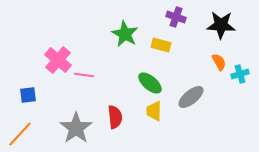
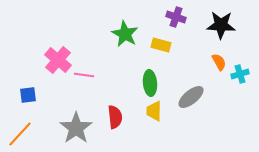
green ellipse: rotated 45 degrees clockwise
